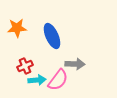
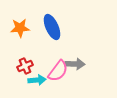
orange star: moved 3 px right
blue ellipse: moved 9 px up
pink semicircle: moved 9 px up
